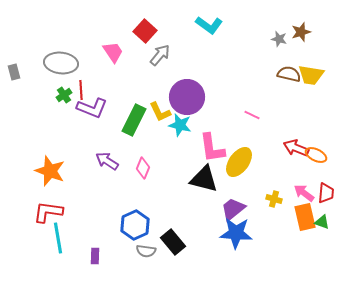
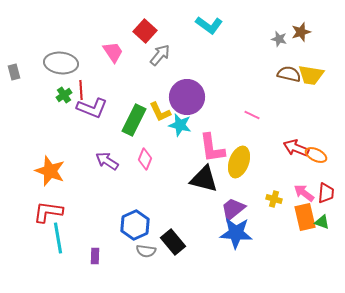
yellow ellipse: rotated 16 degrees counterclockwise
pink diamond: moved 2 px right, 9 px up
